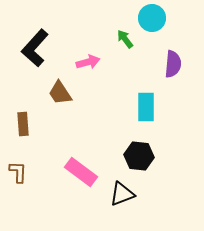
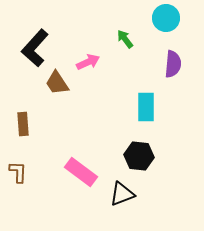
cyan circle: moved 14 px right
pink arrow: rotated 10 degrees counterclockwise
brown trapezoid: moved 3 px left, 10 px up
